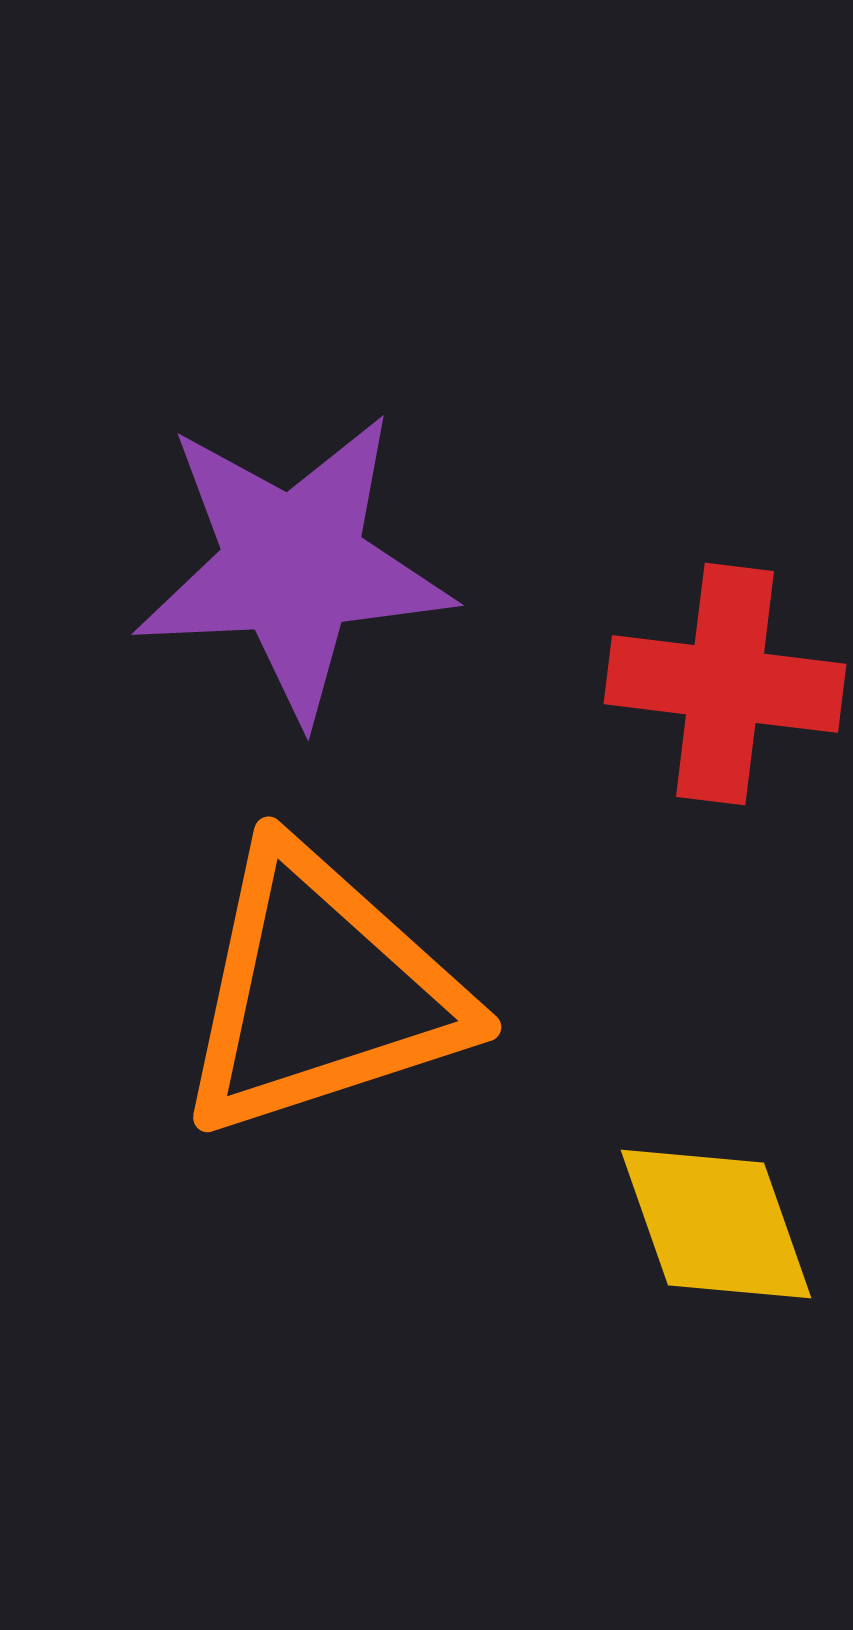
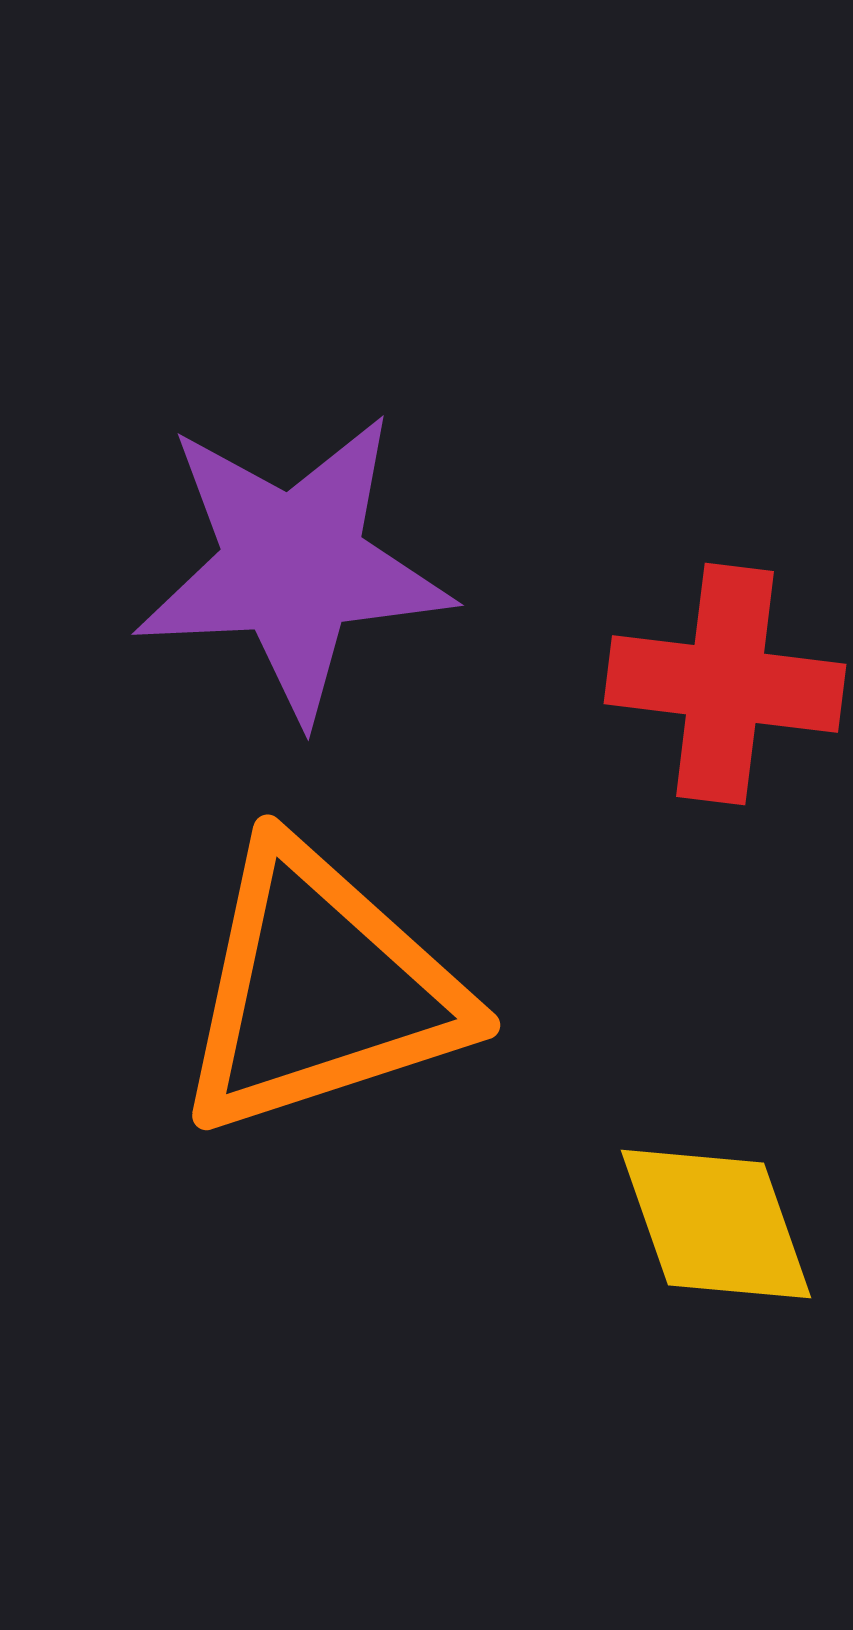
orange triangle: moved 1 px left, 2 px up
